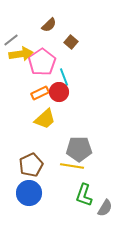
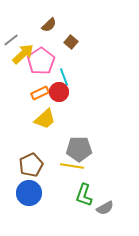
yellow arrow: moved 2 px right; rotated 35 degrees counterclockwise
pink pentagon: moved 1 px left, 1 px up
gray semicircle: rotated 30 degrees clockwise
